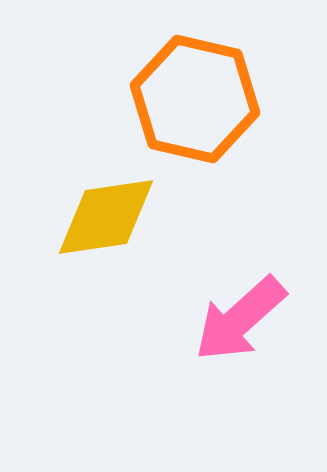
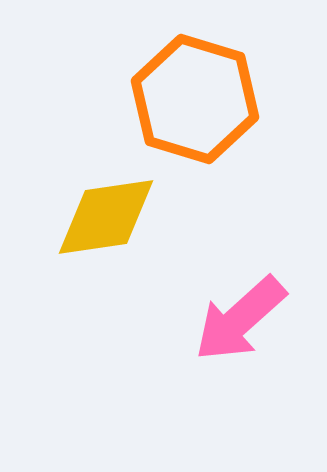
orange hexagon: rotated 4 degrees clockwise
